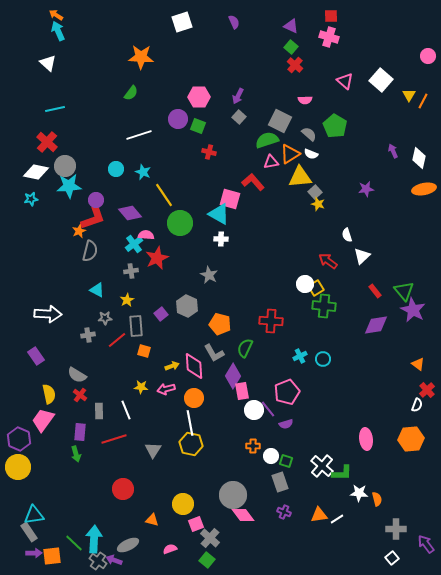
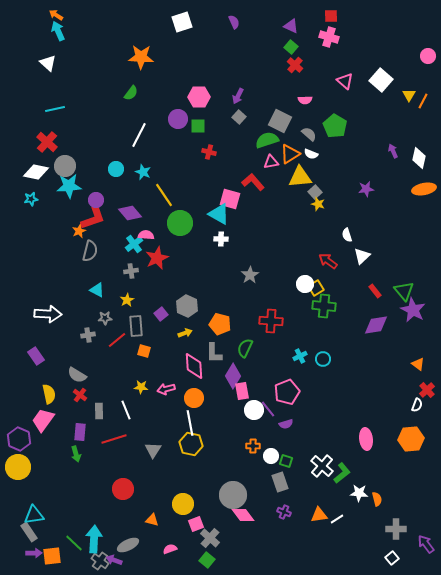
green square at (198, 126): rotated 21 degrees counterclockwise
white line at (139, 135): rotated 45 degrees counterclockwise
gray star at (209, 275): moved 41 px right; rotated 12 degrees clockwise
gray L-shape at (214, 353): rotated 30 degrees clockwise
yellow arrow at (172, 366): moved 13 px right, 33 px up
green L-shape at (342, 473): rotated 40 degrees counterclockwise
gray cross at (98, 561): moved 2 px right
